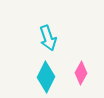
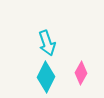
cyan arrow: moved 1 px left, 5 px down
